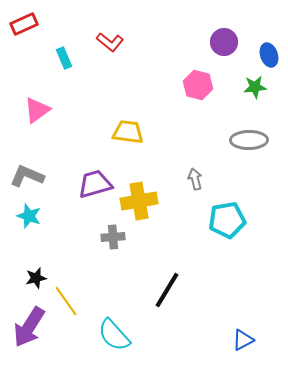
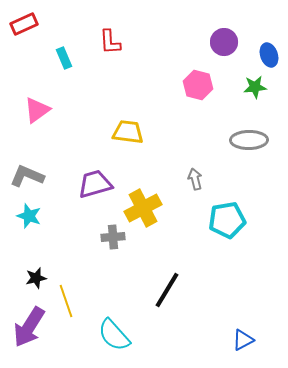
red L-shape: rotated 48 degrees clockwise
yellow cross: moved 4 px right, 7 px down; rotated 18 degrees counterclockwise
yellow line: rotated 16 degrees clockwise
